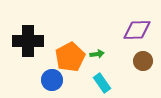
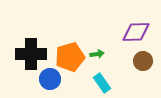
purple diamond: moved 1 px left, 2 px down
black cross: moved 3 px right, 13 px down
orange pentagon: rotated 12 degrees clockwise
blue circle: moved 2 px left, 1 px up
